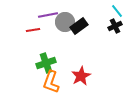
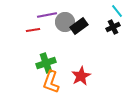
purple line: moved 1 px left
black cross: moved 2 px left, 1 px down
